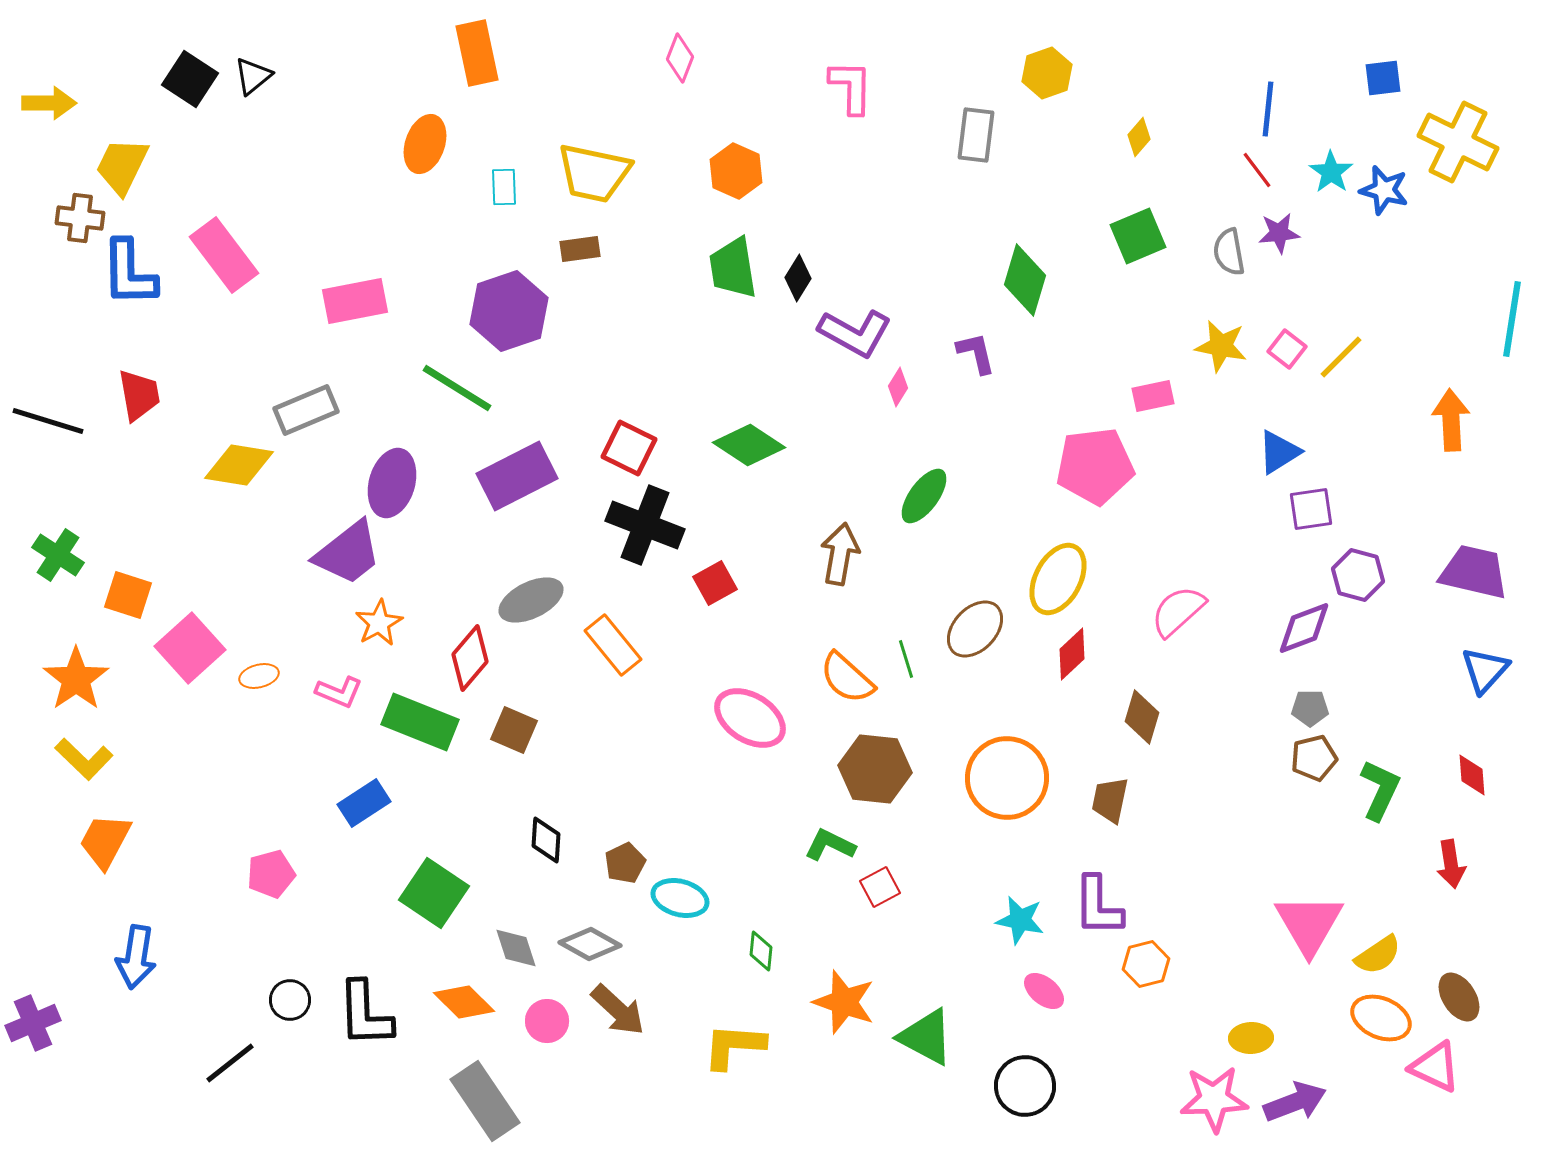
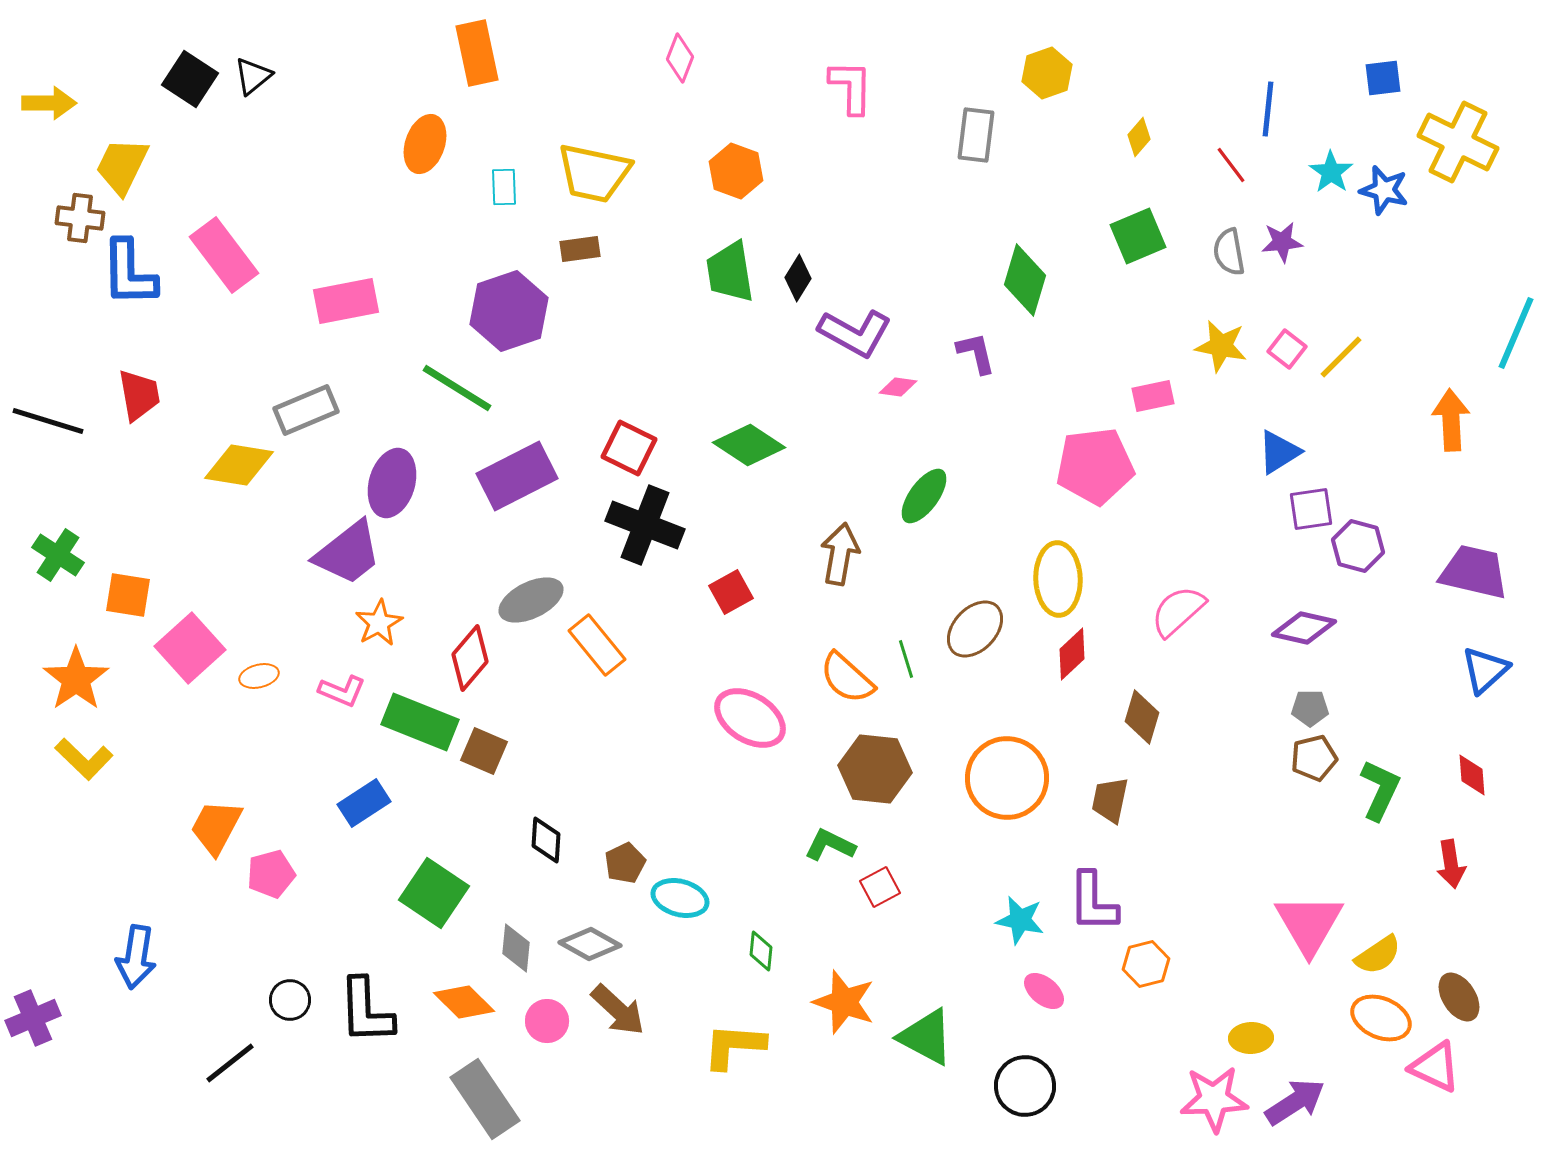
red line at (1257, 170): moved 26 px left, 5 px up
orange hexagon at (736, 171): rotated 4 degrees counterclockwise
purple star at (1279, 233): moved 3 px right, 9 px down
green trapezoid at (733, 268): moved 3 px left, 4 px down
pink rectangle at (355, 301): moved 9 px left
cyan line at (1512, 319): moved 4 px right, 14 px down; rotated 14 degrees clockwise
pink diamond at (898, 387): rotated 66 degrees clockwise
purple hexagon at (1358, 575): moved 29 px up
yellow ellipse at (1058, 579): rotated 30 degrees counterclockwise
red square at (715, 583): moved 16 px right, 9 px down
orange square at (128, 595): rotated 9 degrees counterclockwise
purple diamond at (1304, 628): rotated 34 degrees clockwise
orange rectangle at (613, 645): moved 16 px left
blue triangle at (1485, 670): rotated 6 degrees clockwise
pink L-shape at (339, 692): moved 3 px right, 1 px up
brown square at (514, 730): moved 30 px left, 21 px down
orange trapezoid at (105, 841): moved 111 px right, 14 px up
purple L-shape at (1098, 906): moved 5 px left, 4 px up
gray diamond at (516, 948): rotated 24 degrees clockwise
black L-shape at (365, 1014): moved 1 px right, 3 px up
purple cross at (33, 1023): moved 5 px up
gray rectangle at (485, 1101): moved 2 px up
purple arrow at (1295, 1102): rotated 12 degrees counterclockwise
